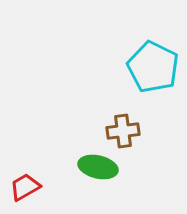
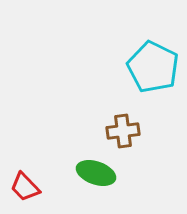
green ellipse: moved 2 px left, 6 px down; rotated 6 degrees clockwise
red trapezoid: rotated 104 degrees counterclockwise
